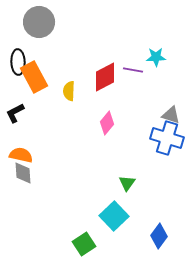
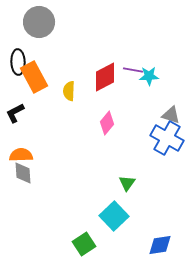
cyan star: moved 7 px left, 19 px down
blue cross: rotated 12 degrees clockwise
orange semicircle: rotated 15 degrees counterclockwise
blue diamond: moved 1 px right, 9 px down; rotated 45 degrees clockwise
